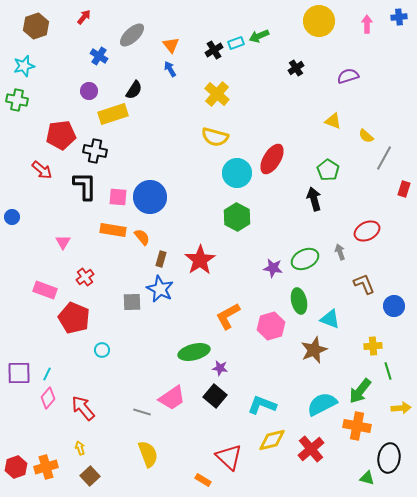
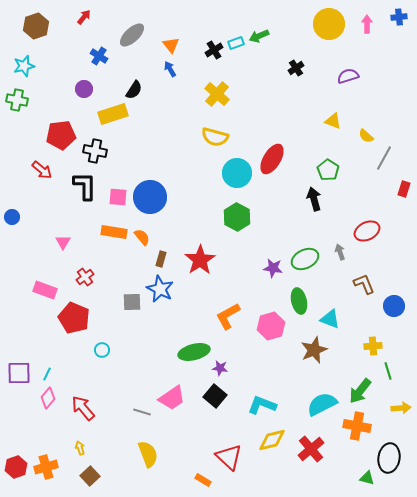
yellow circle at (319, 21): moved 10 px right, 3 px down
purple circle at (89, 91): moved 5 px left, 2 px up
orange rectangle at (113, 230): moved 1 px right, 2 px down
